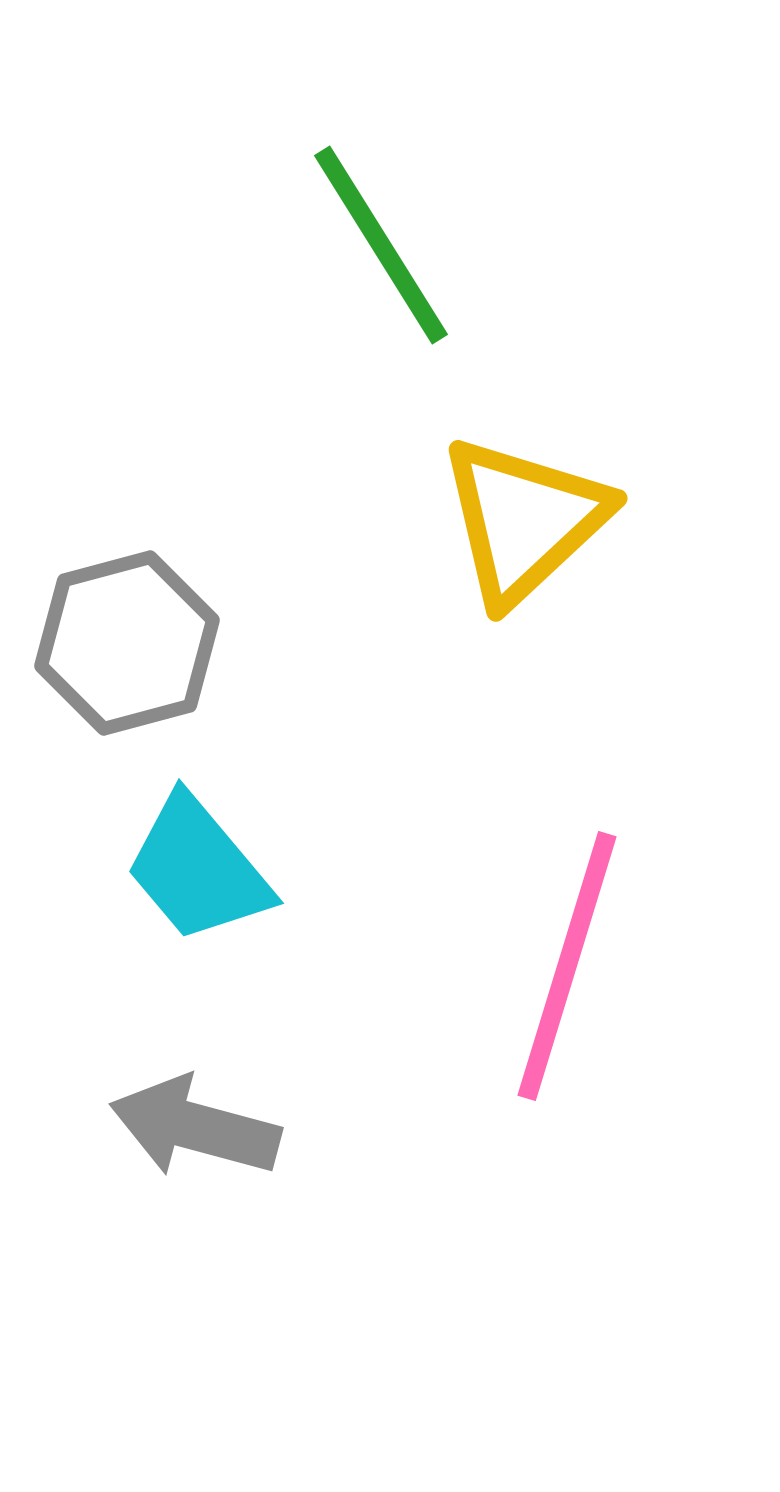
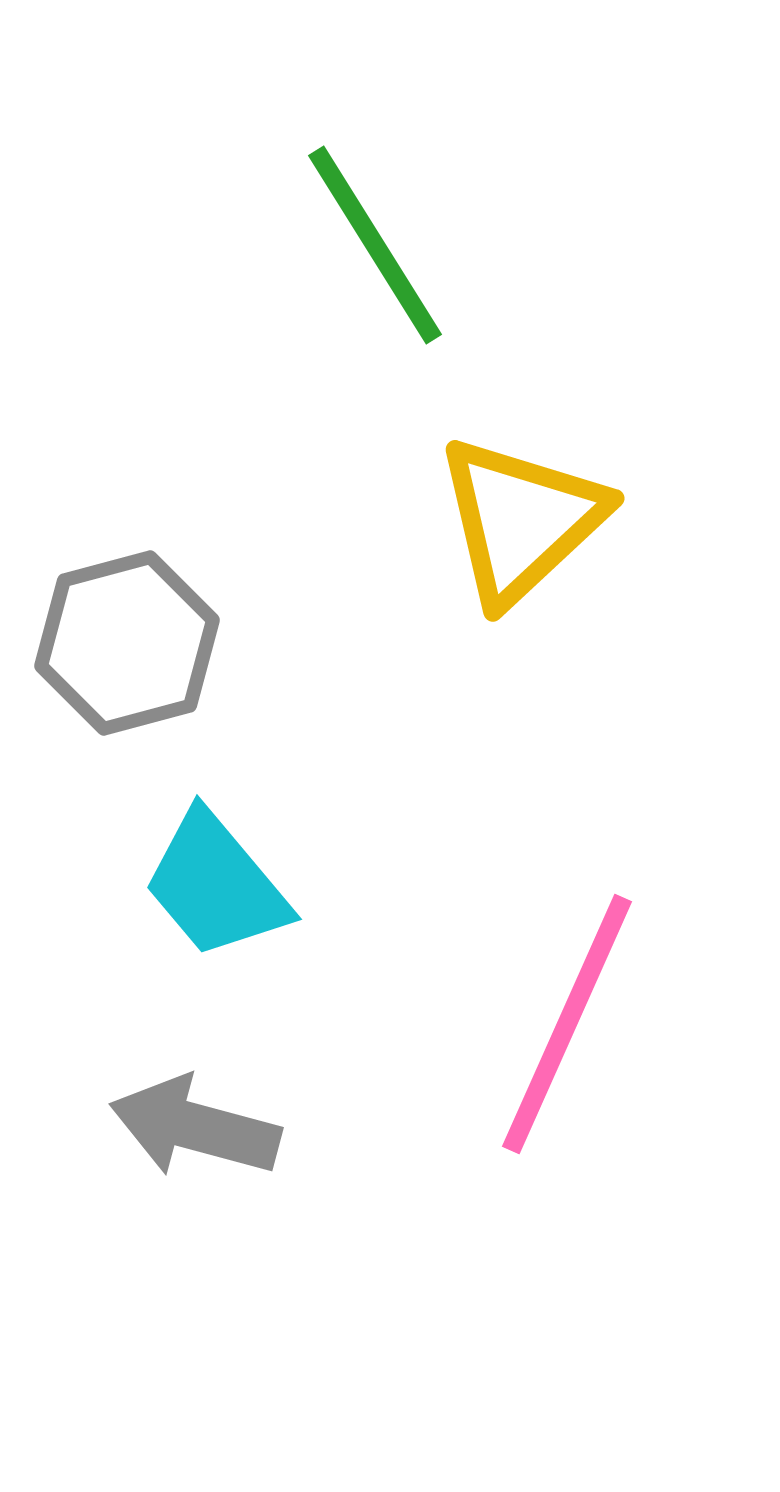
green line: moved 6 px left
yellow triangle: moved 3 px left
cyan trapezoid: moved 18 px right, 16 px down
pink line: moved 58 px down; rotated 7 degrees clockwise
